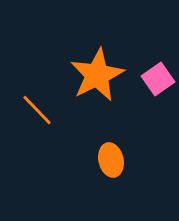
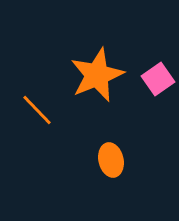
orange star: rotated 4 degrees clockwise
